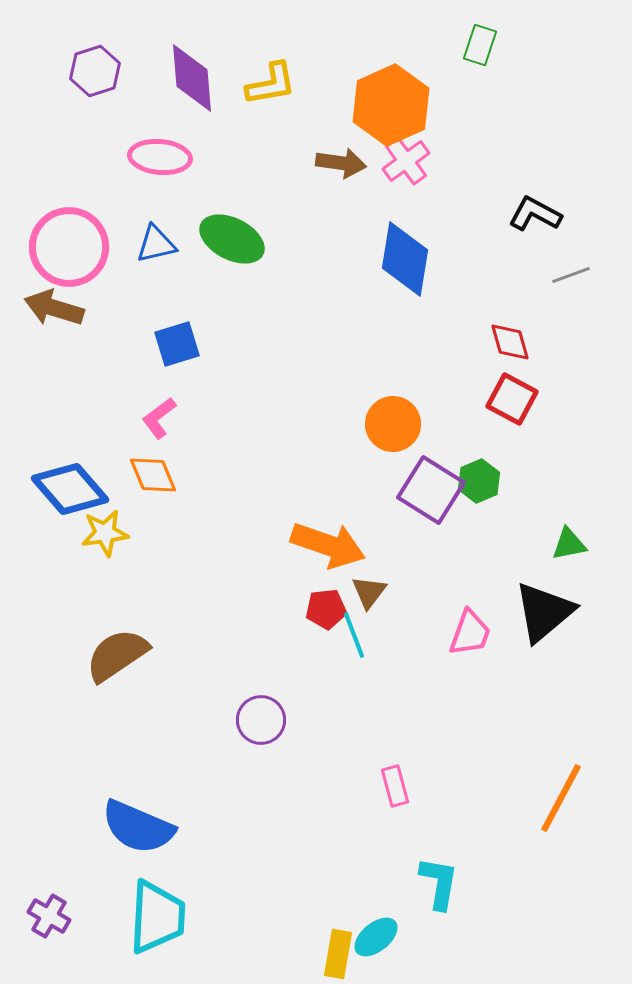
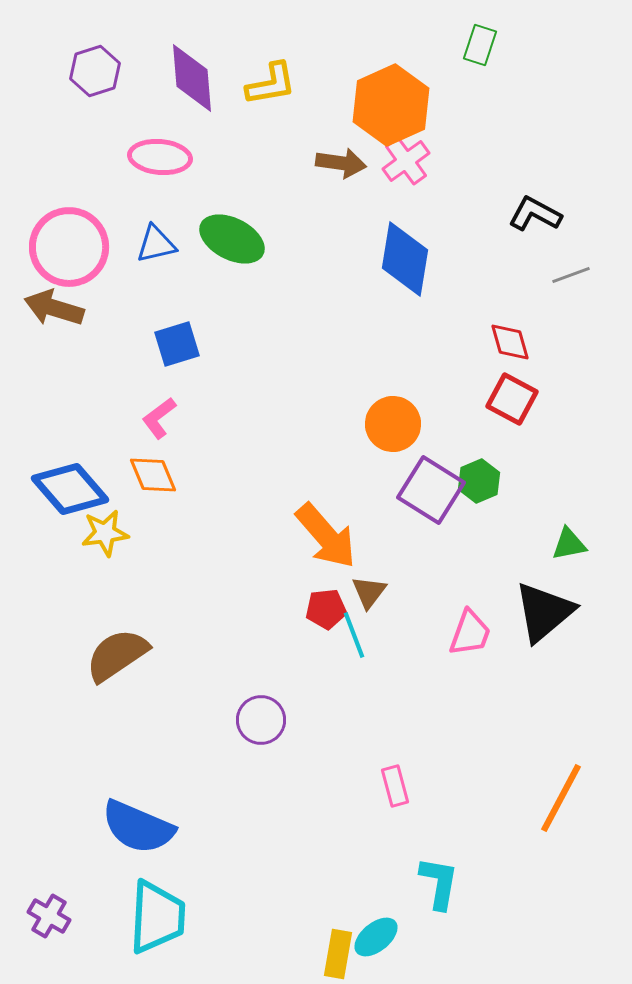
orange arrow at (328, 545): moved 2 px left, 9 px up; rotated 30 degrees clockwise
